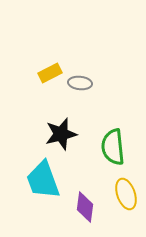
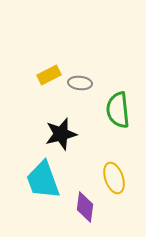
yellow rectangle: moved 1 px left, 2 px down
green semicircle: moved 5 px right, 37 px up
yellow ellipse: moved 12 px left, 16 px up
